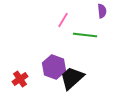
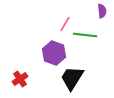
pink line: moved 2 px right, 4 px down
purple hexagon: moved 14 px up
black trapezoid: rotated 16 degrees counterclockwise
